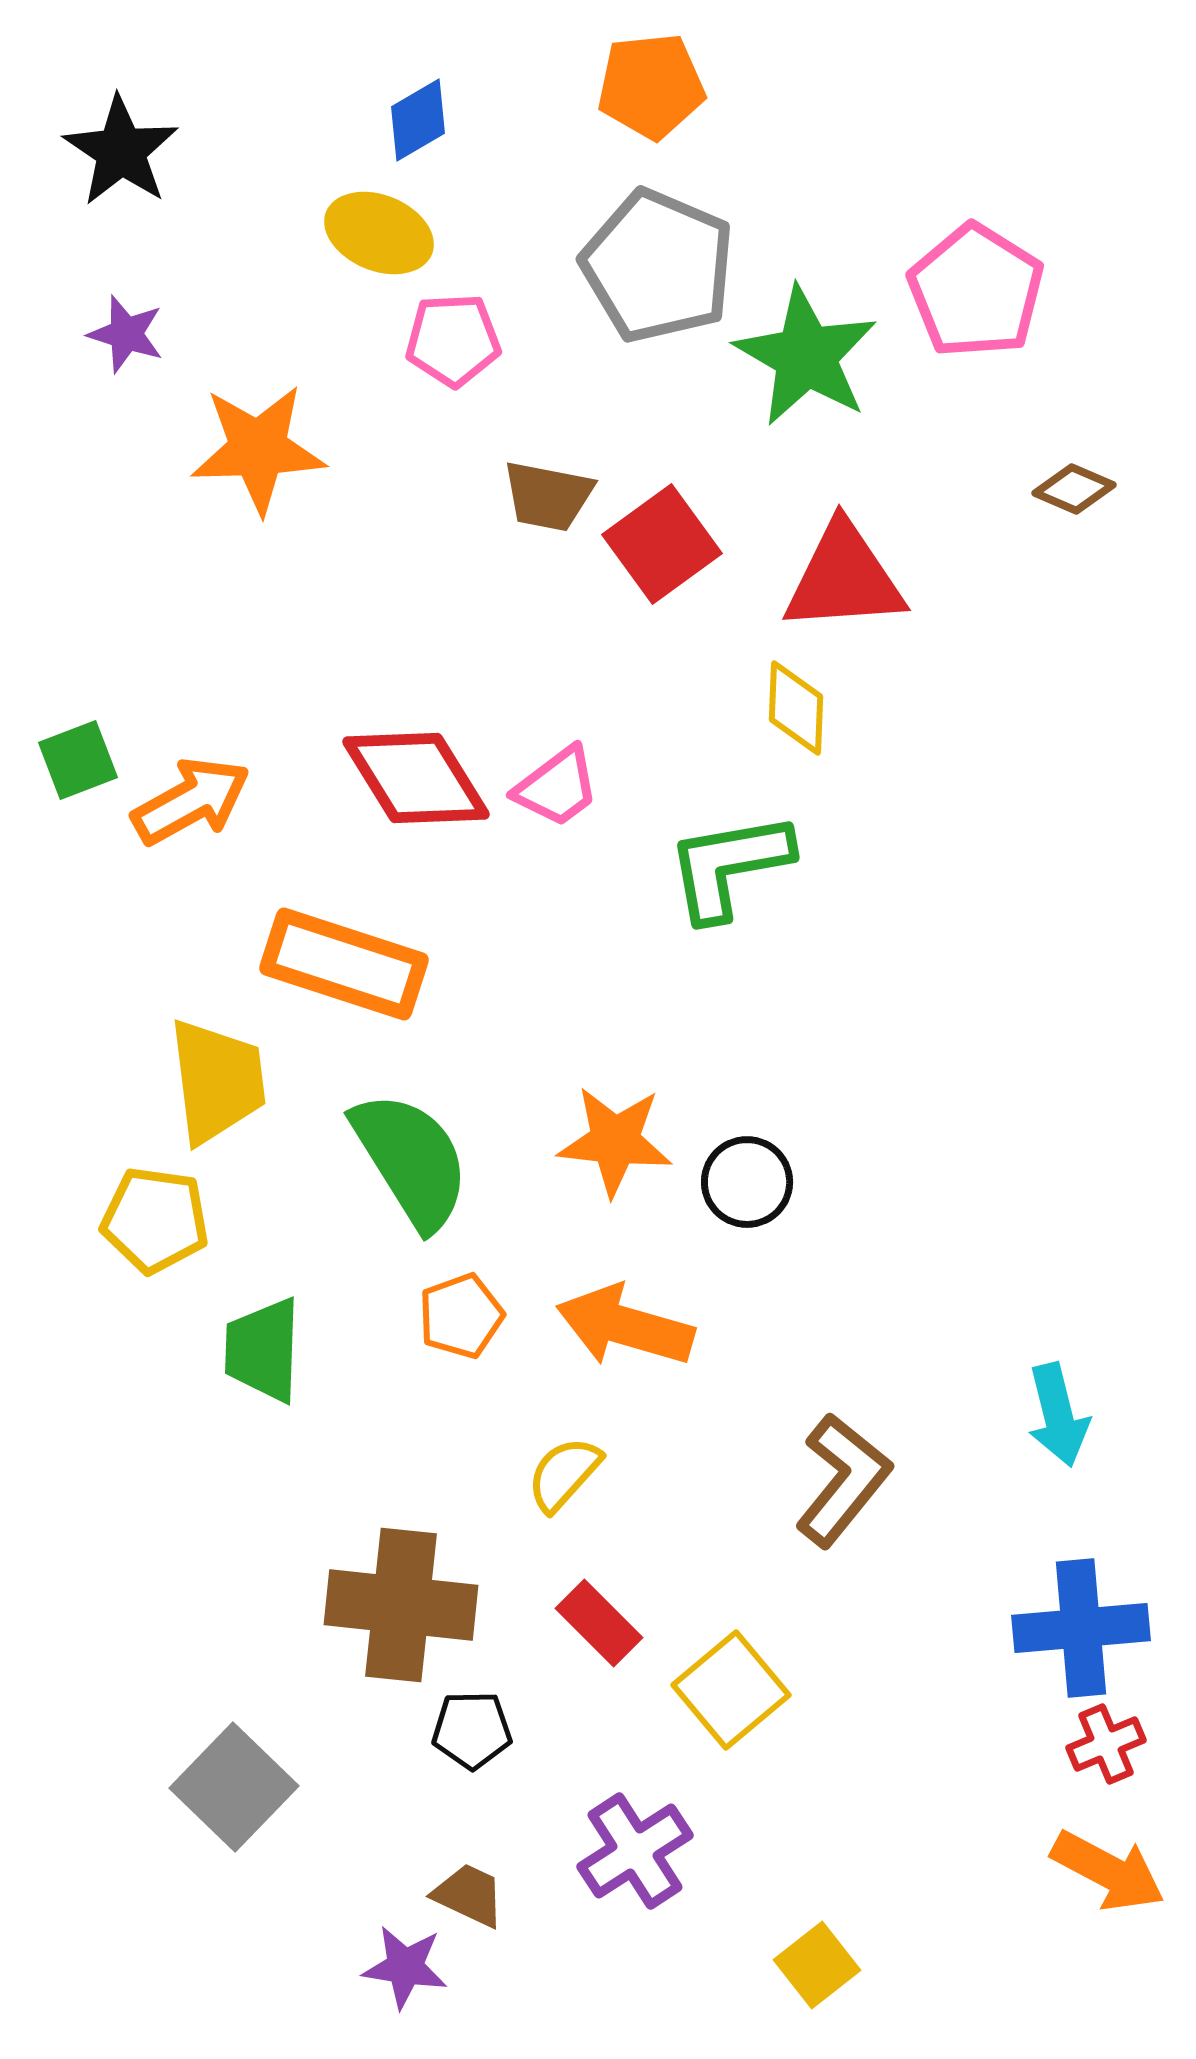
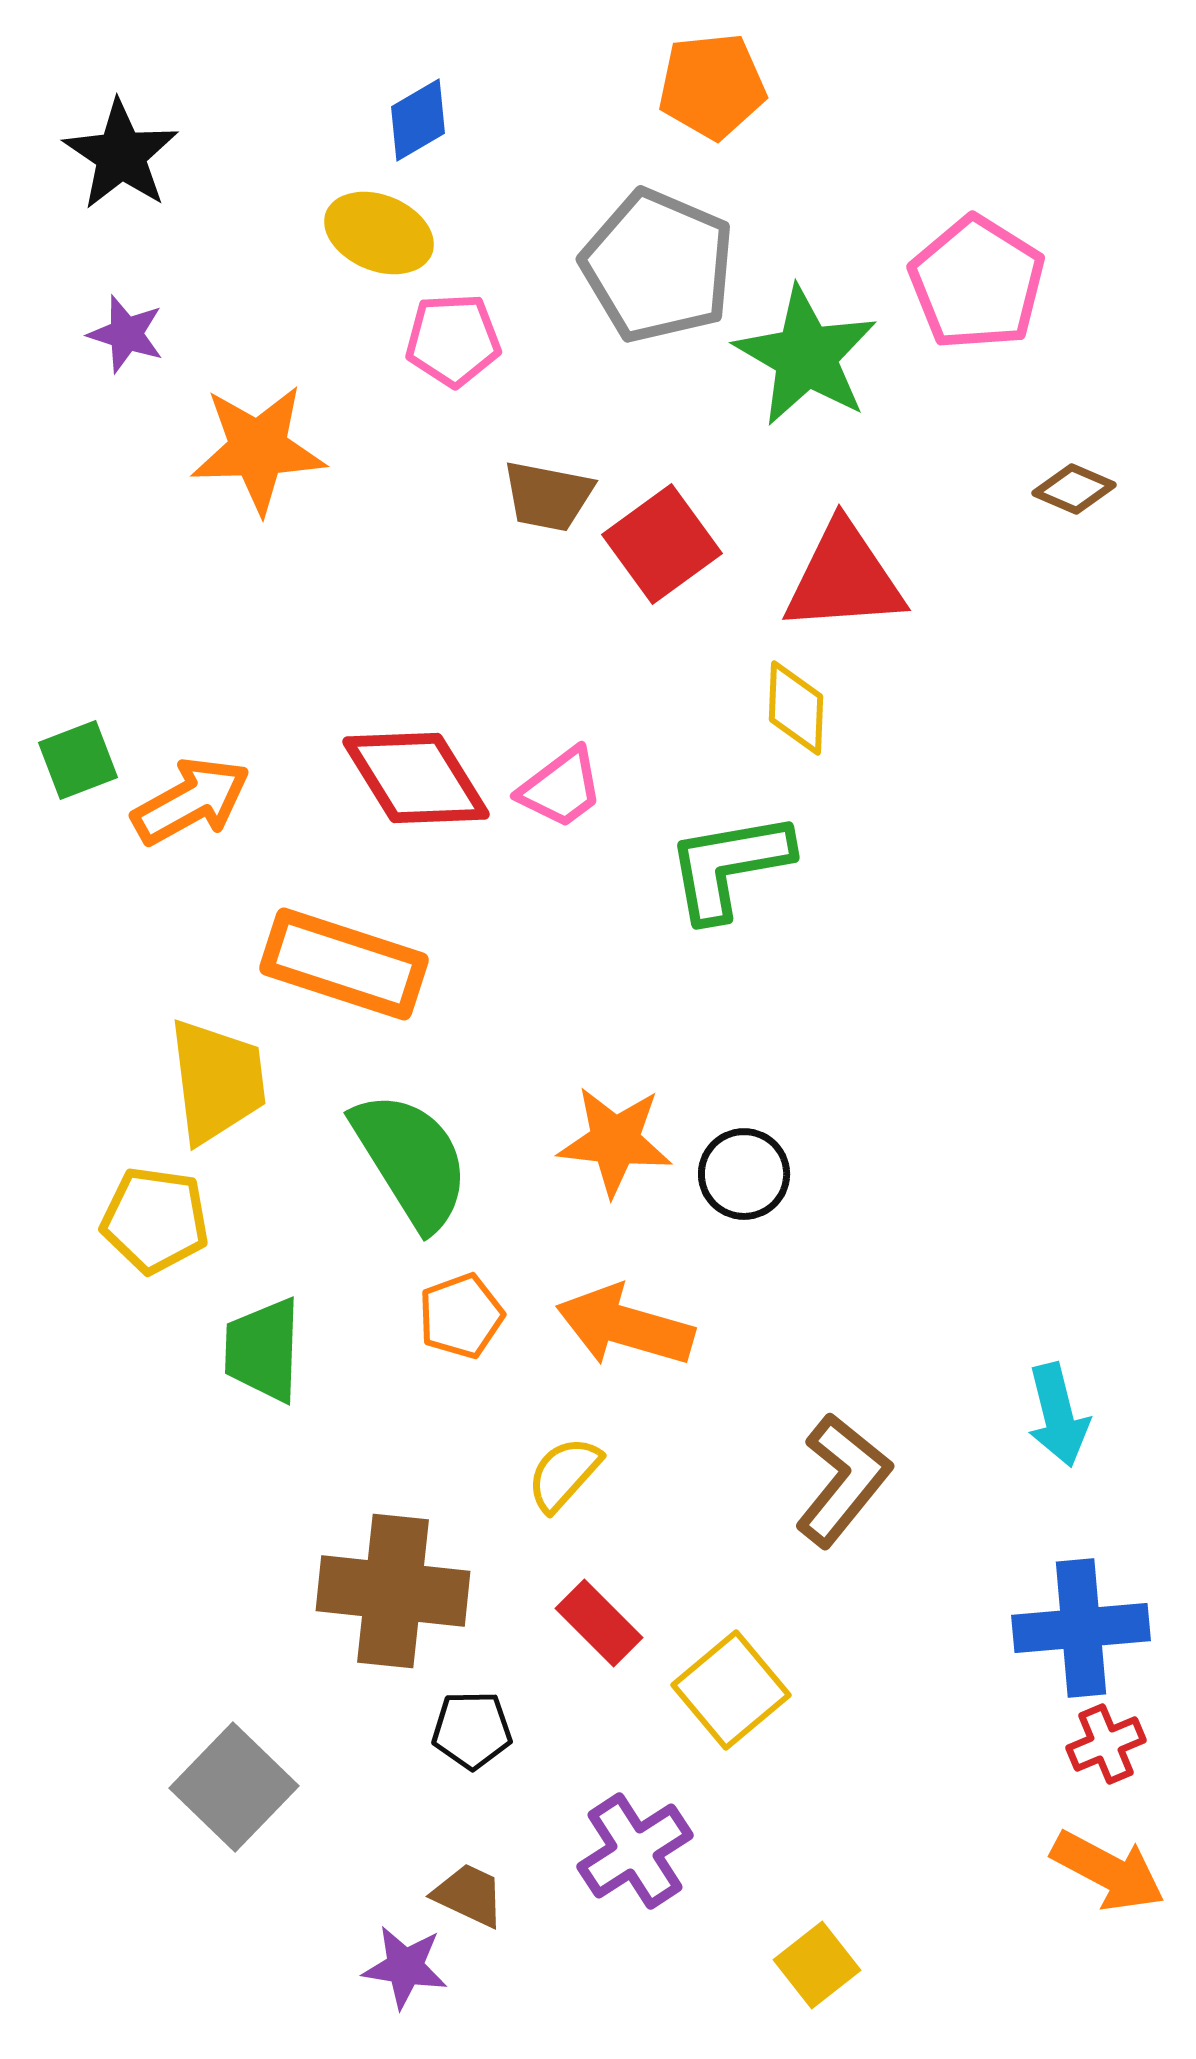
orange pentagon at (651, 86): moved 61 px right
black star at (121, 151): moved 4 px down
pink pentagon at (976, 291): moved 1 px right, 8 px up
pink trapezoid at (557, 787): moved 4 px right, 1 px down
black circle at (747, 1182): moved 3 px left, 8 px up
brown cross at (401, 1605): moved 8 px left, 14 px up
